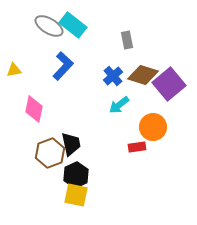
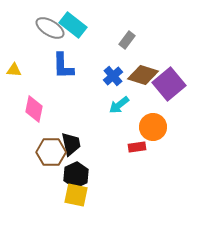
gray ellipse: moved 1 px right, 2 px down
gray rectangle: rotated 48 degrees clockwise
blue L-shape: rotated 136 degrees clockwise
yellow triangle: rotated 14 degrees clockwise
brown hexagon: moved 1 px right, 1 px up; rotated 20 degrees clockwise
